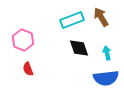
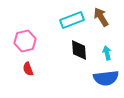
pink hexagon: moved 2 px right, 1 px down; rotated 25 degrees clockwise
black diamond: moved 2 px down; rotated 15 degrees clockwise
